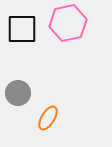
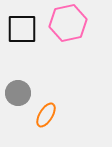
orange ellipse: moved 2 px left, 3 px up
